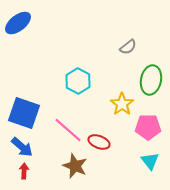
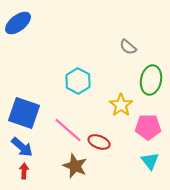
gray semicircle: rotated 78 degrees clockwise
yellow star: moved 1 px left, 1 px down
